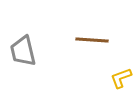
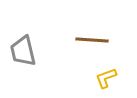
yellow L-shape: moved 15 px left
